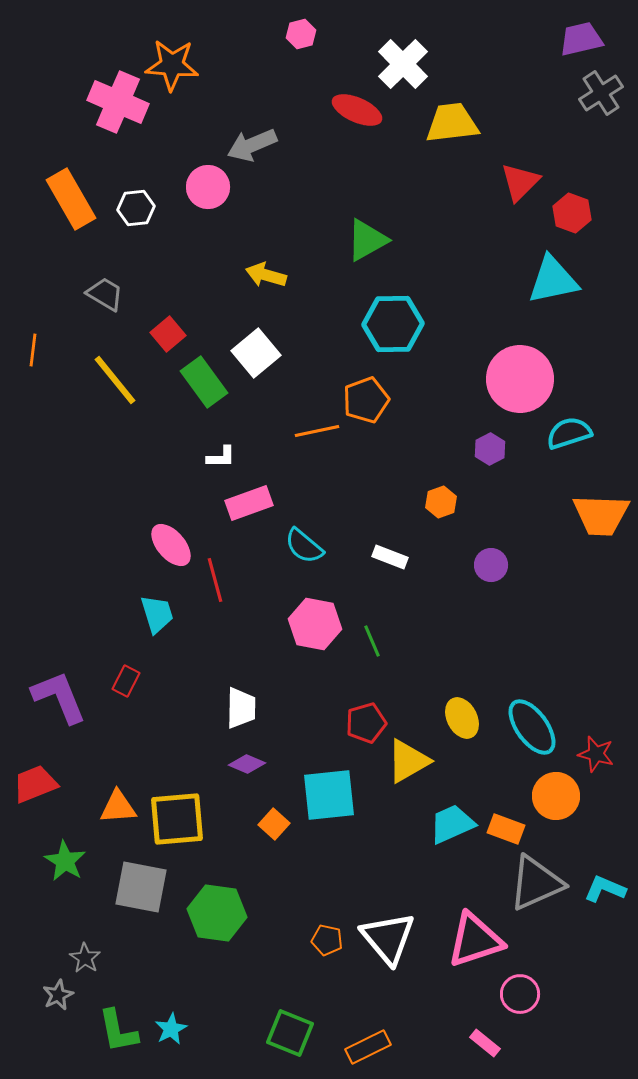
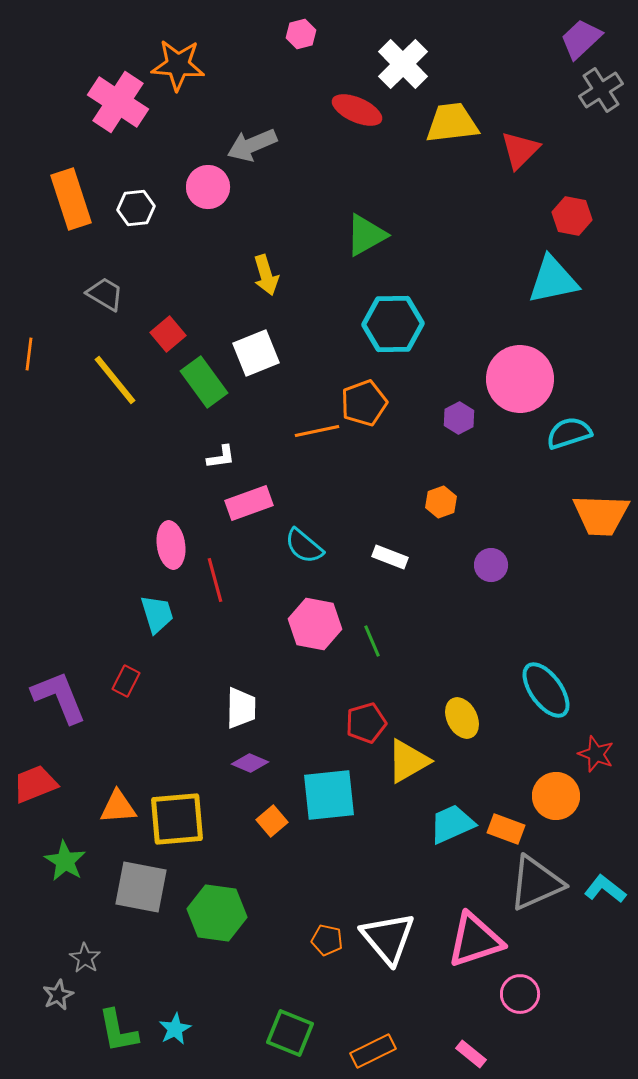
purple trapezoid at (581, 39): rotated 30 degrees counterclockwise
orange star at (172, 65): moved 6 px right
gray cross at (601, 93): moved 3 px up
pink cross at (118, 102): rotated 10 degrees clockwise
red triangle at (520, 182): moved 32 px up
orange rectangle at (71, 199): rotated 12 degrees clockwise
red hexagon at (572, 213): moved 3 px down; rotated 9 degrees counterclockwise
green triangle at (367, 240): moved 1 px left, 5 px up
yellow arrow at (266, 275): rotated 123 degrees counterclockwise
orange line at (33, 350): moved 4 px left, 4 px down
white square at (256, 353): rotated 18 degrees clockwise
orange pentagon at (366, 400): moved 2 px left, 3 px down
purple hexagon at (490, 449): moved 31 px left, 31 px up
white L-shape at (221, 457): rotated 8 degrees counterclockwise
pink ellipse at (171, 545): rotated 33 degrees clockwise
cyan ellipse at (532, 727): moved 14 px right, 37 px up
red star at (596, 754): rotated 6 degrees clockwise
purple diamond at (247, 764): moved 3 px right, 1 px up
orange square at (274, 824): moved 2 px left, 3 px up; rotated 8 degrees clockwise
cyan L-shape at (605, 889): rotated 15 degrees clockwise
cyan star at (171, 1029): moved 4 px right
pink rectangle at (485, 1043): moved 14 px left, 11 px down
orange rectangle at (368, 1047): moved 5 px right, 4 px down
